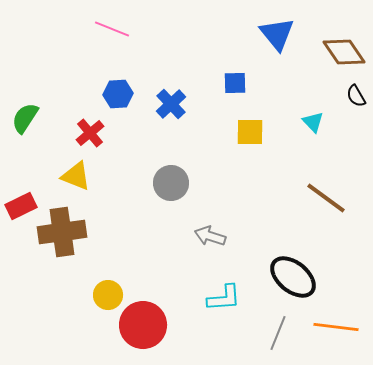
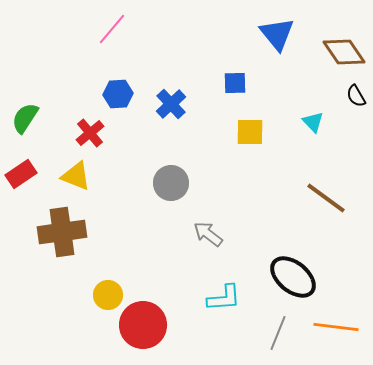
pink line: rotated 72 degrees counterclockwise
red rectangle: moved 32 px up; rotated 8 degrees counterclockwise
gray arrow: moved 2 px left, 2 px up; rotated 20 degrees clockwise
